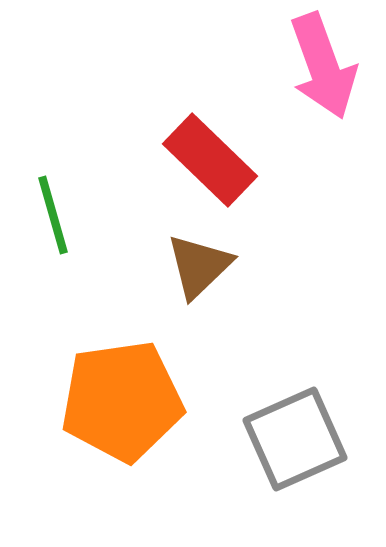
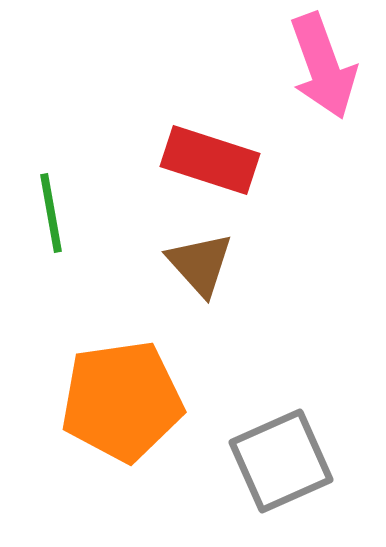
red rectangle: rotated 26 degrees counterclockwise
green line: moved 2 px left, 2 px up; rotated 6 degrees clockwise
brown triangle: moved 1 px right, 2 px up; rotated 28 degrees counterclockwise
gray square: moved 14 px left, 22 px down
